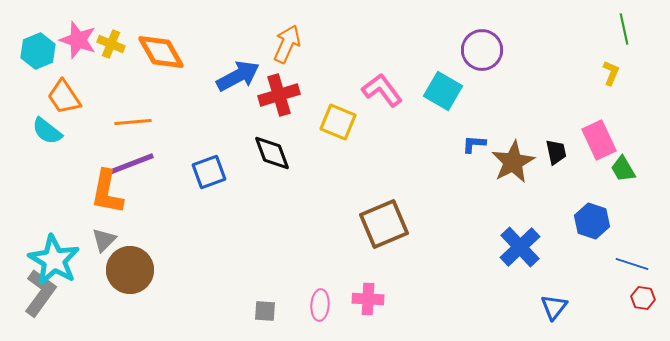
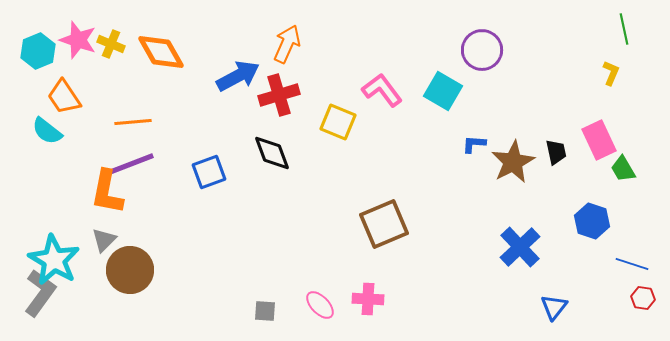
pink ellipse: rotated 48 degrees counterclockwise
